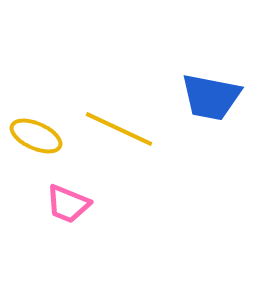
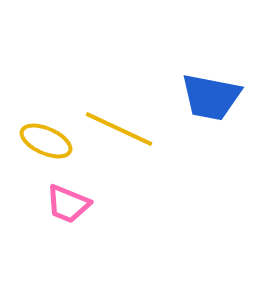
yellow ellipse: moved 10 px right, 5 px down
